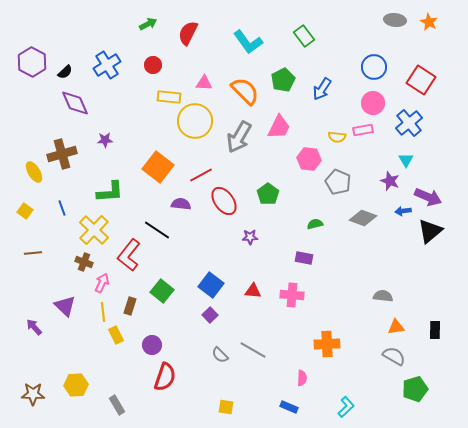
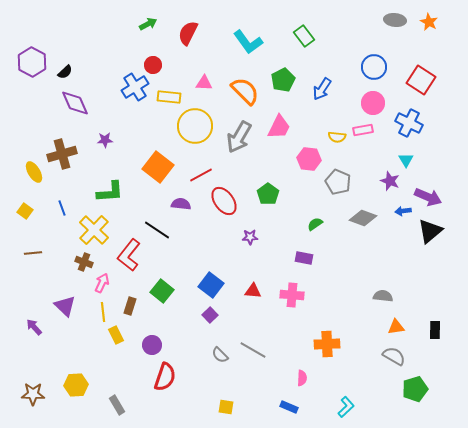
blue cross at (107, 65): moved 28 px right, 22 px down
yellow circle at (195, 121): moved 5 px down
blue cross at (409, 123): rotated 24 degrees counterclockwise
green semicircle at (315, 224): rotated 21 degrees counterclockwise
